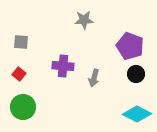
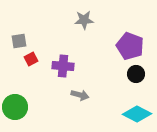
gray square: moved 2 px left, 1 px up; rotated 14 degrees counterclockwise
red square: moved 12 px right, 15 px up; rotated 24 degrees clockwise
gray arrow: moved 14 px left, 17 px down; rotated 90 degrees counterclockwise
green circle: moved 8 px left
